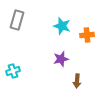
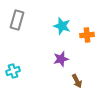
brown arrow: rotated 32 degrees counterclockwise
